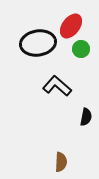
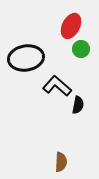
red ellipse: rotated 10 degrees counterclockwise
black ellipse: moved 12 px left, 15 px down
black semicircle: moved 8 px left, 12 px up
